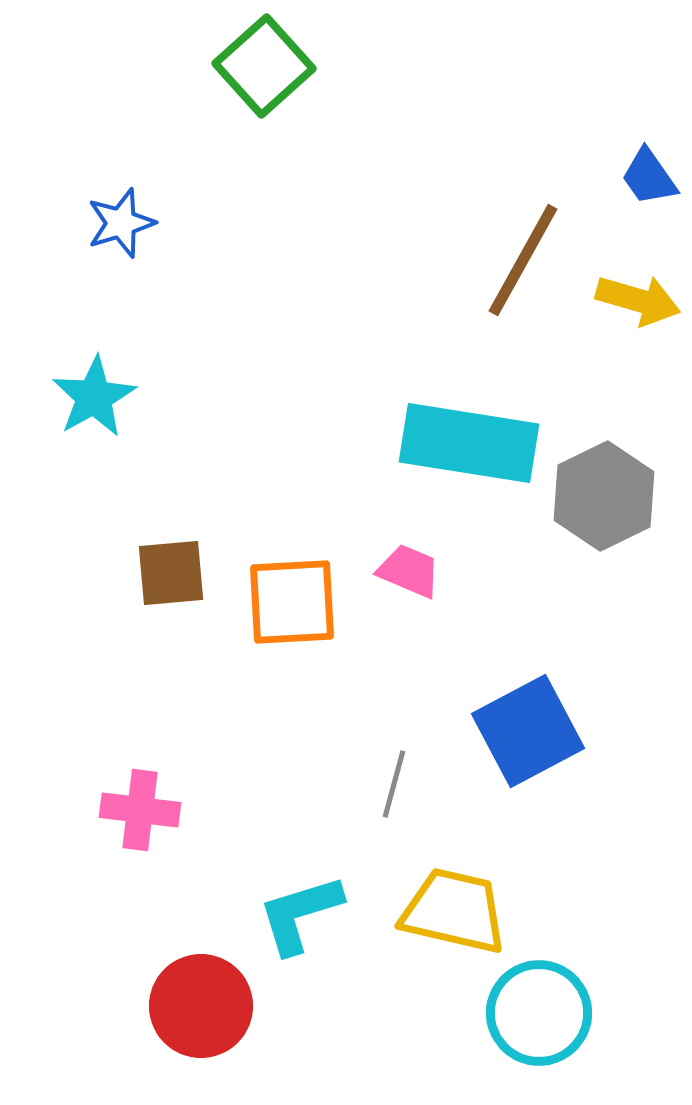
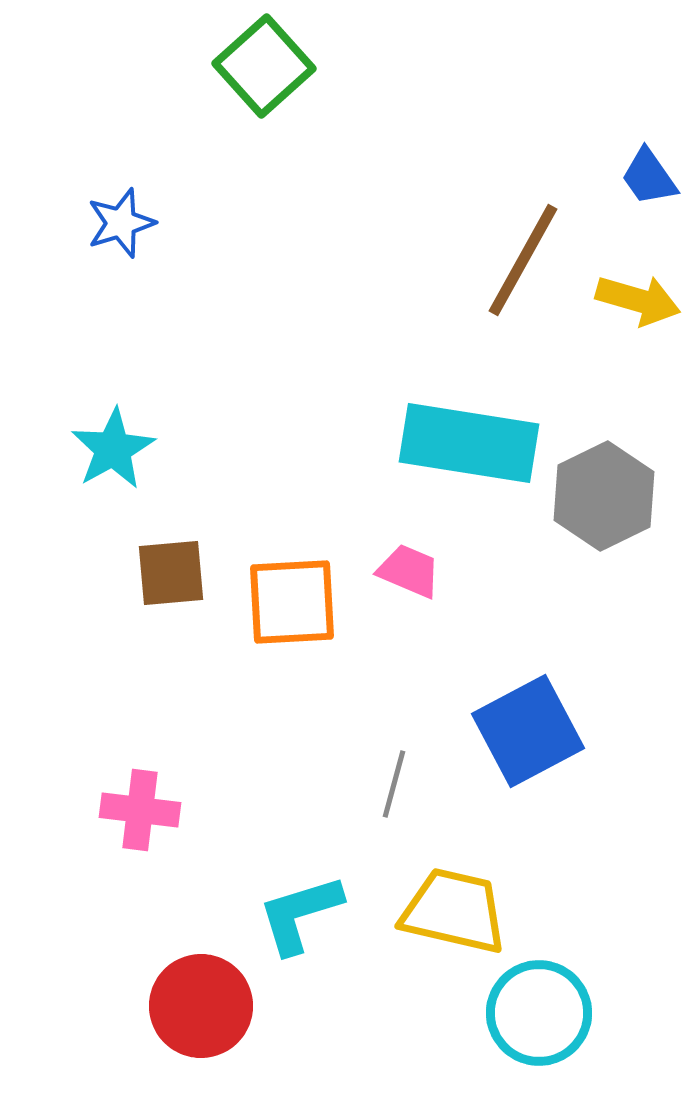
cyan star: moved 19 px right, 52 px down
